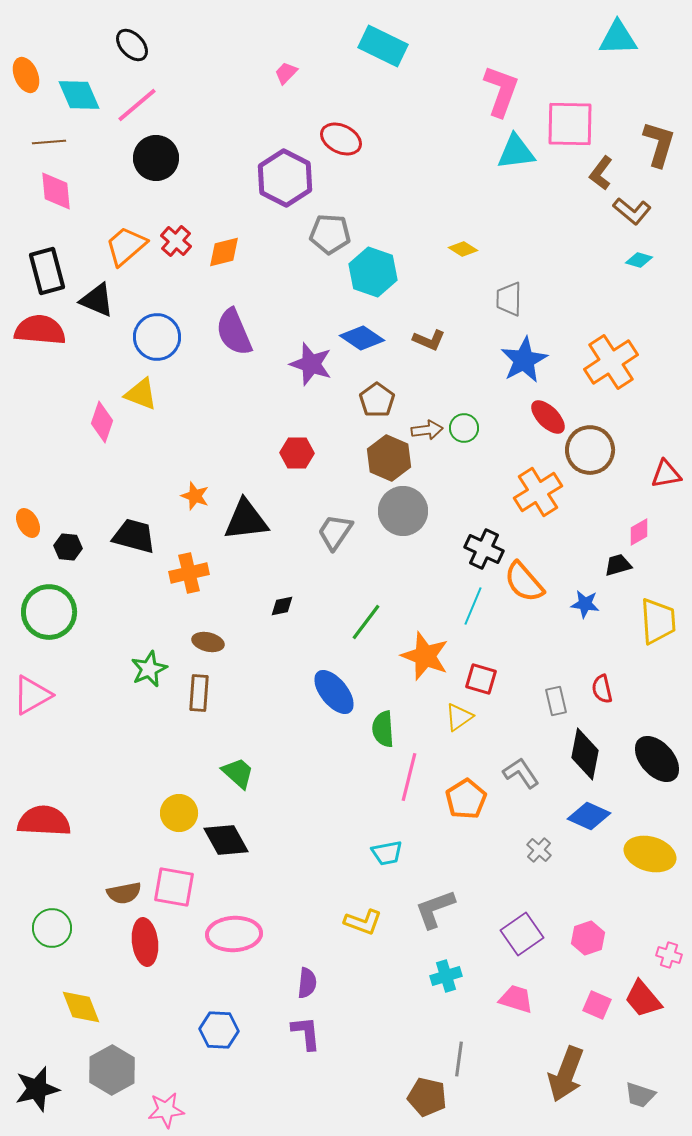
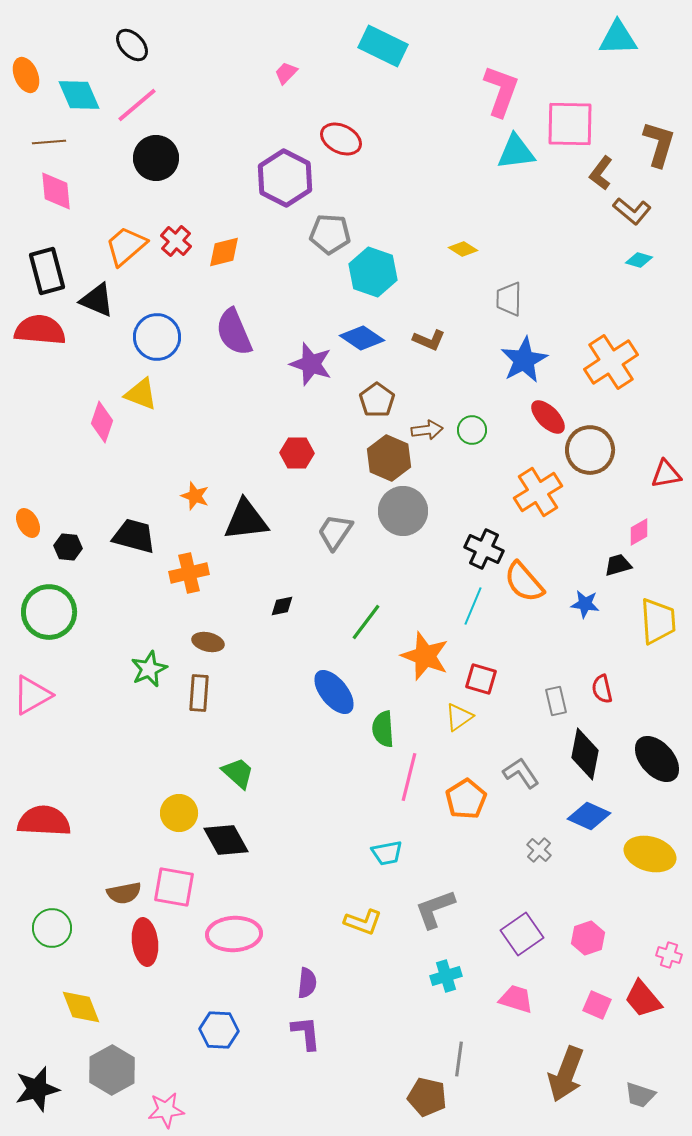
green circle at (464, 428): moved 8 px right, 2 px down
